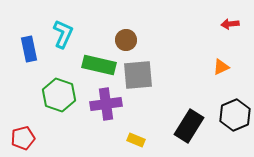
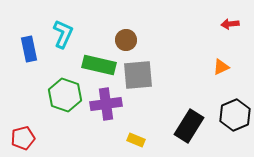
green hexagon: moved 6 px right
